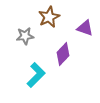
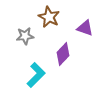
brown star: rotated 20 degrees counterclockwise
